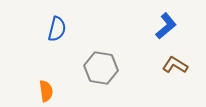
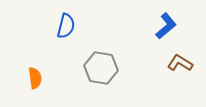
blue semicircle: moved 9 px right, 3 px up
brown L-shape: moved 5 px right, 2 px up
orange semicircle: moved 11 px left, 13 px up
